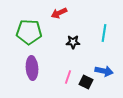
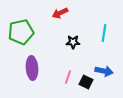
red arrow: moved 1 px right
green pentagon: moved 8 px left; rotated 15 degrees counterclockwise
